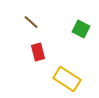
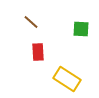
green square: rotated 24 degrees counterclockwise
red rectangle: rotated 12 degrees clockwise
